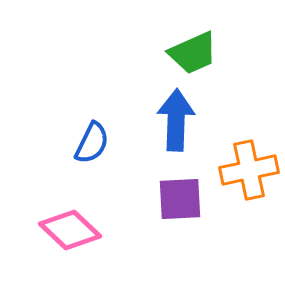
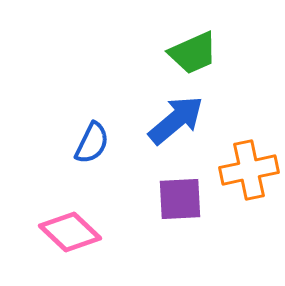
blue arrow: rotated 48 degrees clockwise
pink diamond: moved 2 px down
